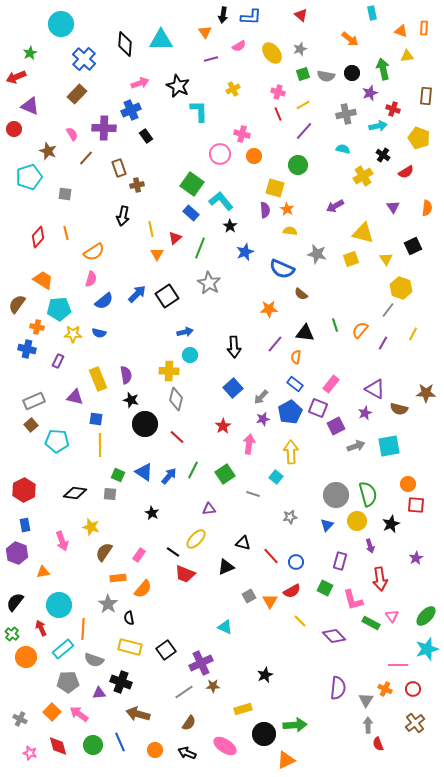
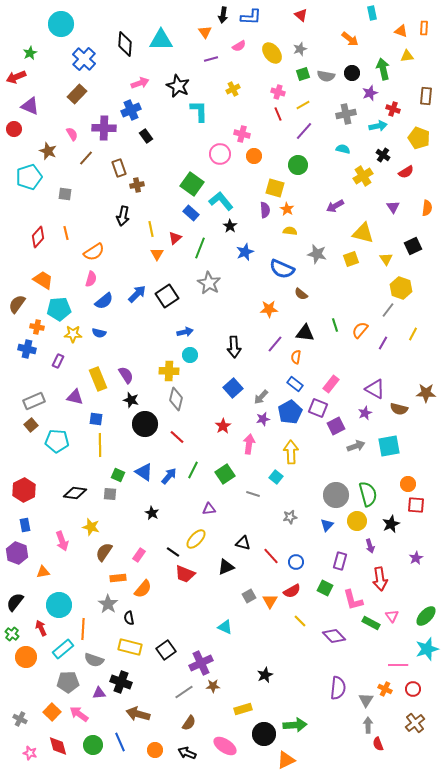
purple semicircle at (126, 375): rotated 24 degrees counterclockwise
